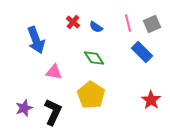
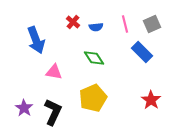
pink line: moved 3 px left, 1 px down
blue semicircle: rotated 40 degrees counterclockwise
yellow pentagon: moved 2 px right, 3 px down; rotated 16 degrees clockwise
purple star: rotated 18 degrees counterclockwise
